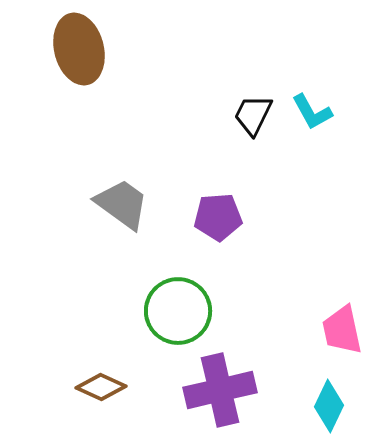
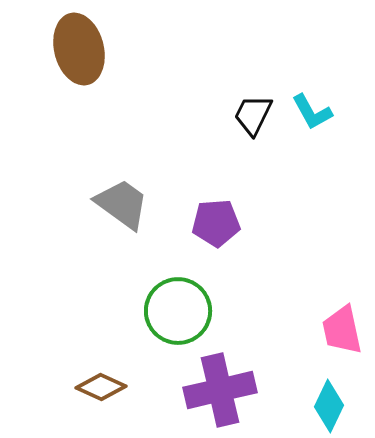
purple pentagon: moved 2 px left, 6 px down
